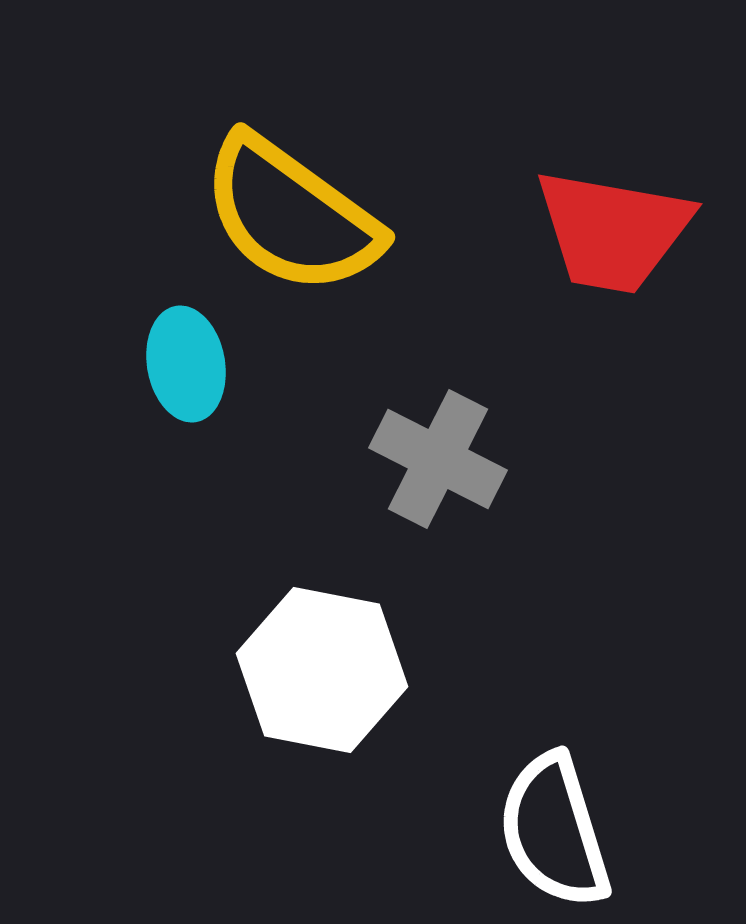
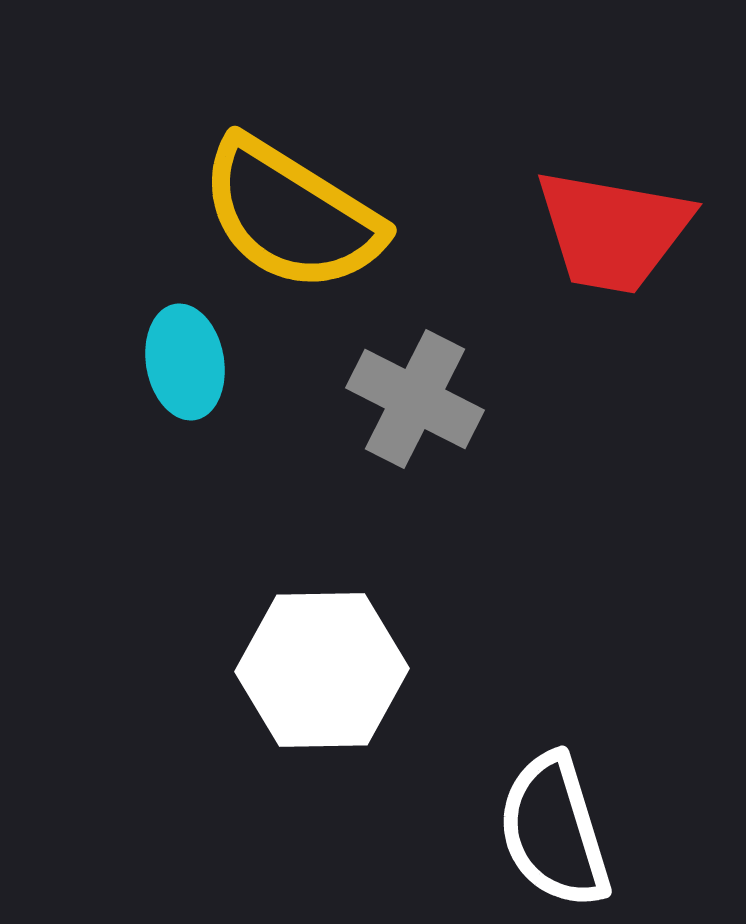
yellow semicircle: rotated 4 degrees counterclockwise
cyan ellipse: moved 1 px left, 2 px up
gray cross: moved 23 px left, 60 px up
white hexagon: rotated 12 degrees counterclockwise
